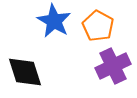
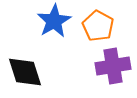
blue star: rotated 12 degrees clockwise
purple cross: rotated 16 degrees clockwise
